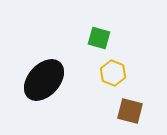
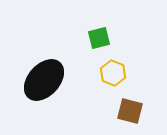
green square: rotated 30 degrees counterclockwise
